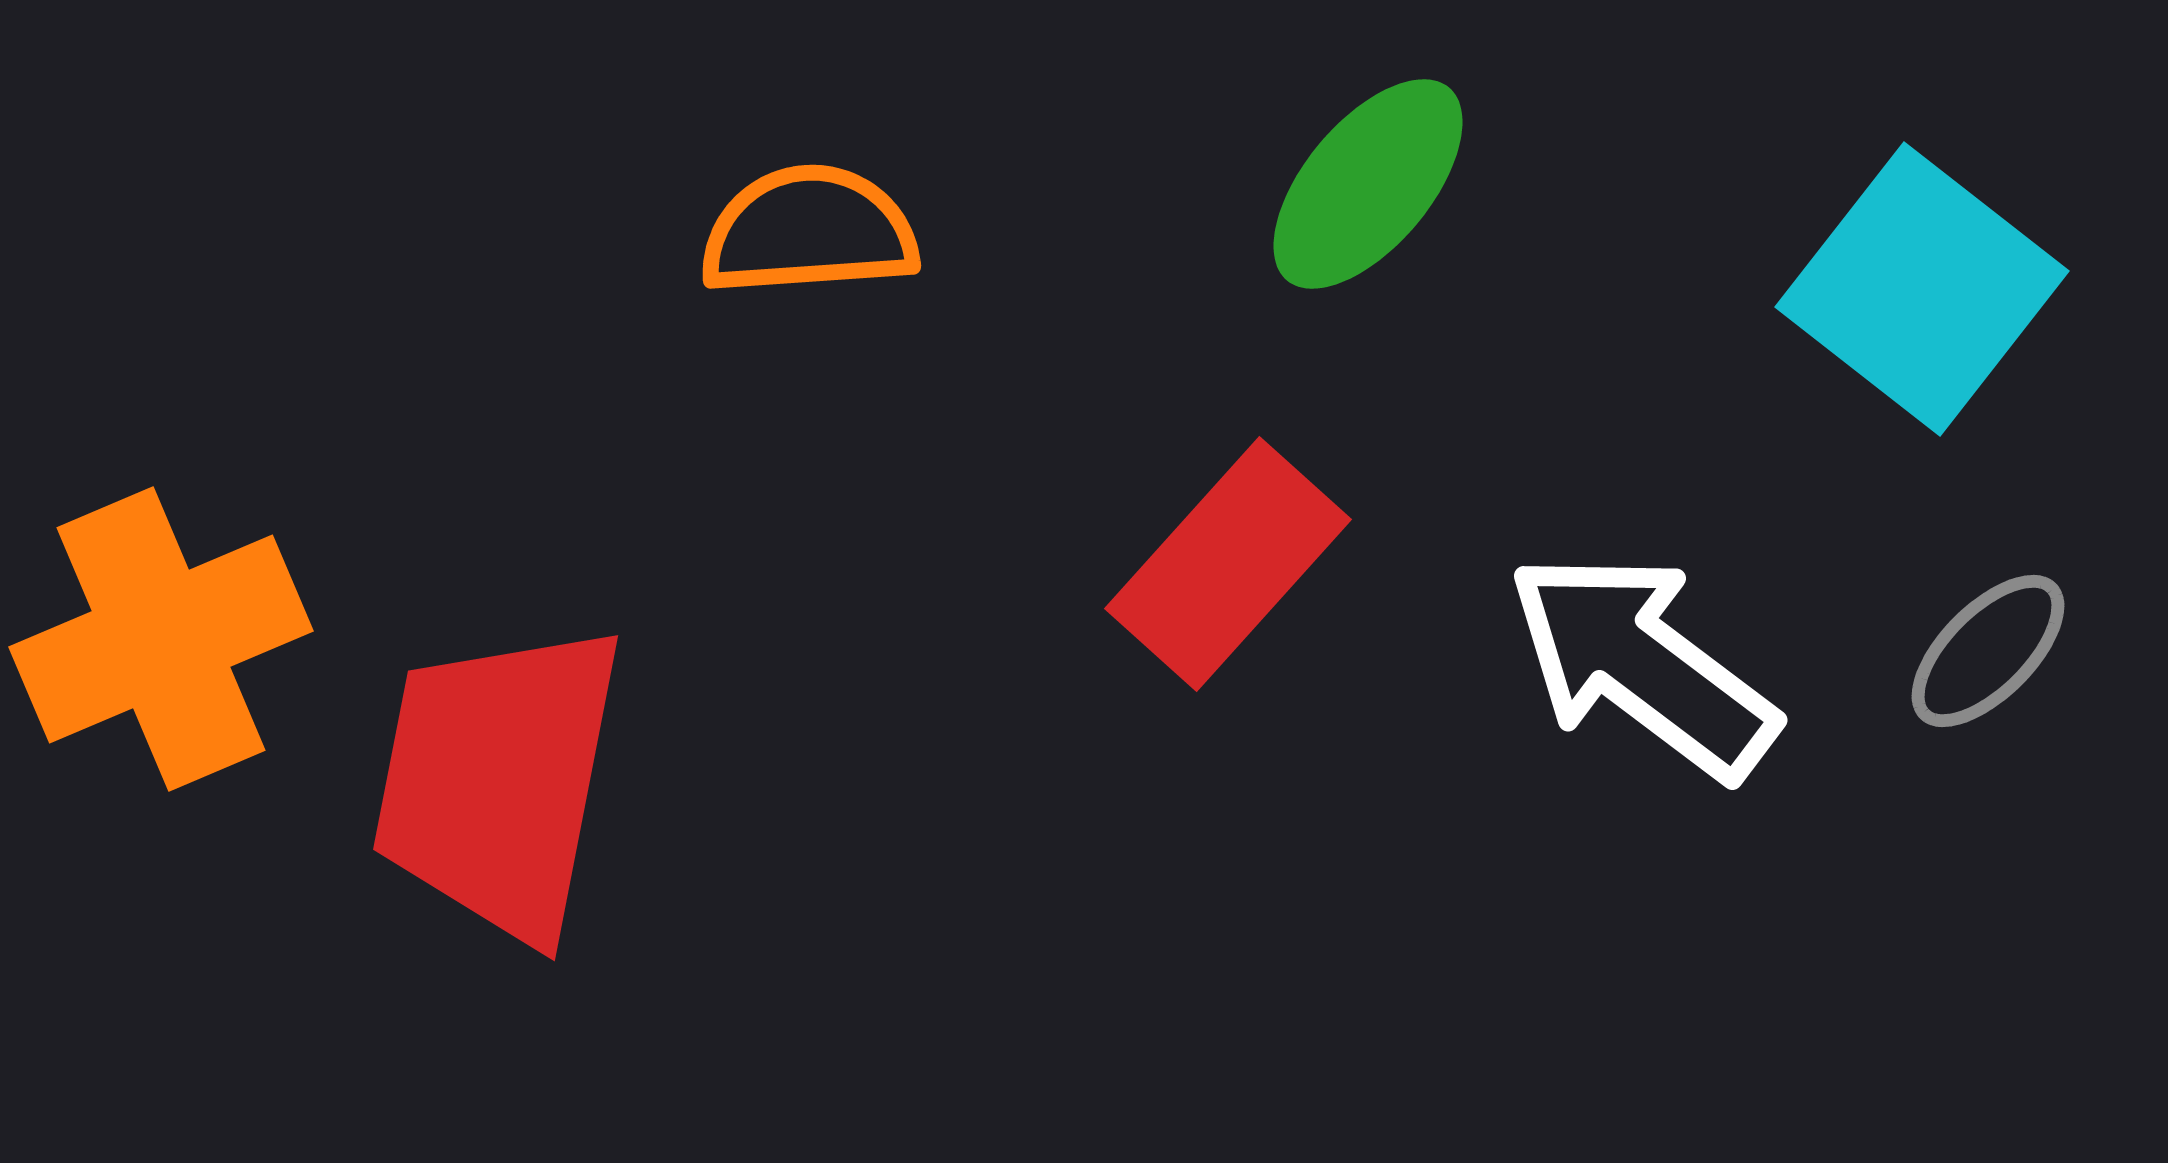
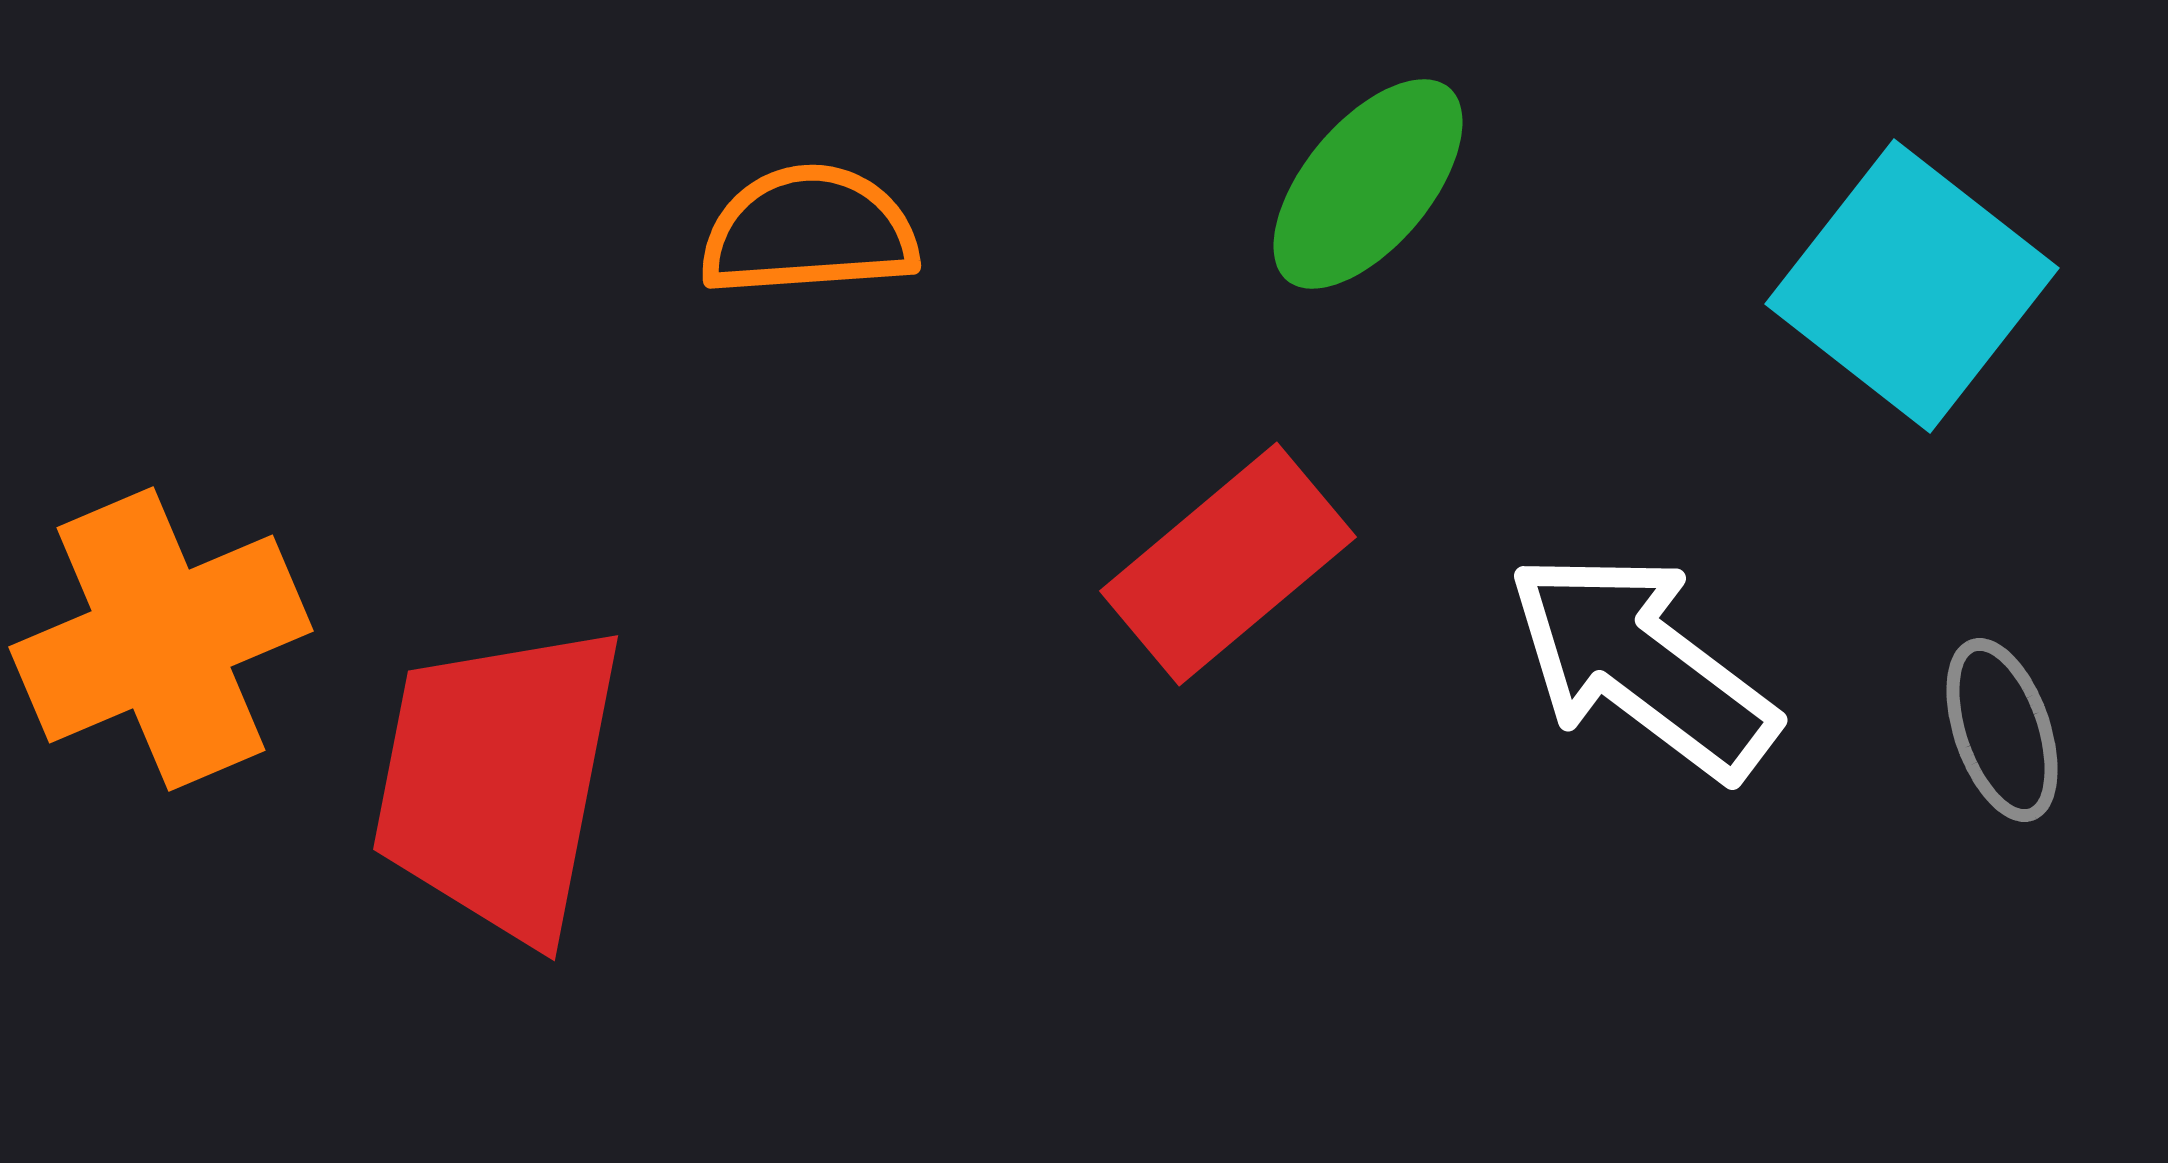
cyan square: moved 10 px left, 3 px up
red rectangle: rotated 8 degrees clockwise
gray ellipse: moved 14 px right, 79 px down; rotated 64 degrees counterclockwise
